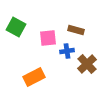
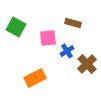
brown rectangle: moved 3 px left, 7 px up
blue cross: rotated 24 degrees counterclockwise
orange rectangle: moved 1 px right, 1 px down
